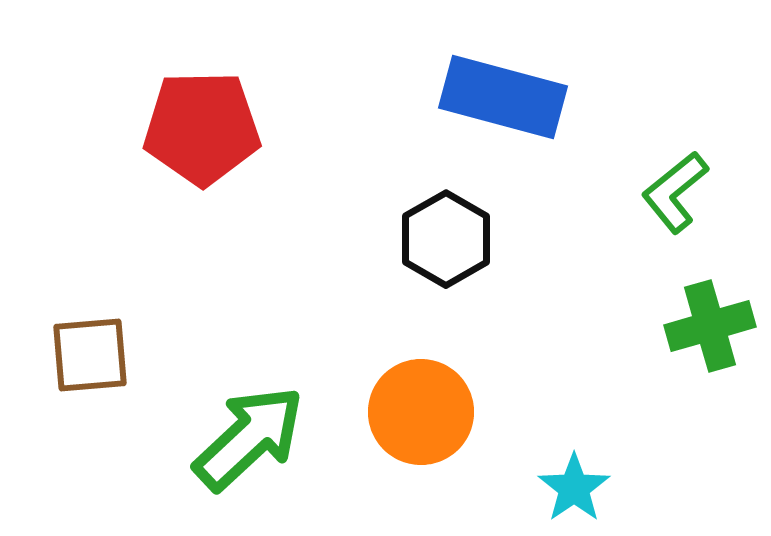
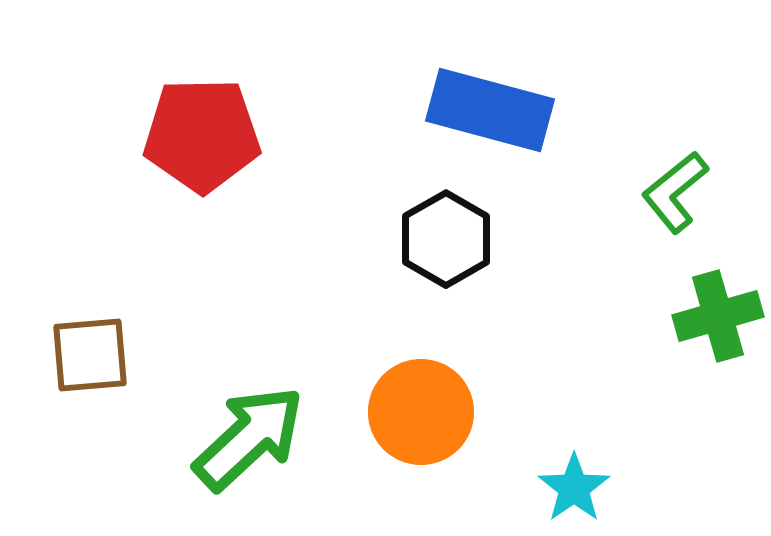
blue rectangle: moved 13 px left, 13 px down
red pentagon: moved 7 px down
green cross: moved 8 px right, 10 px up
